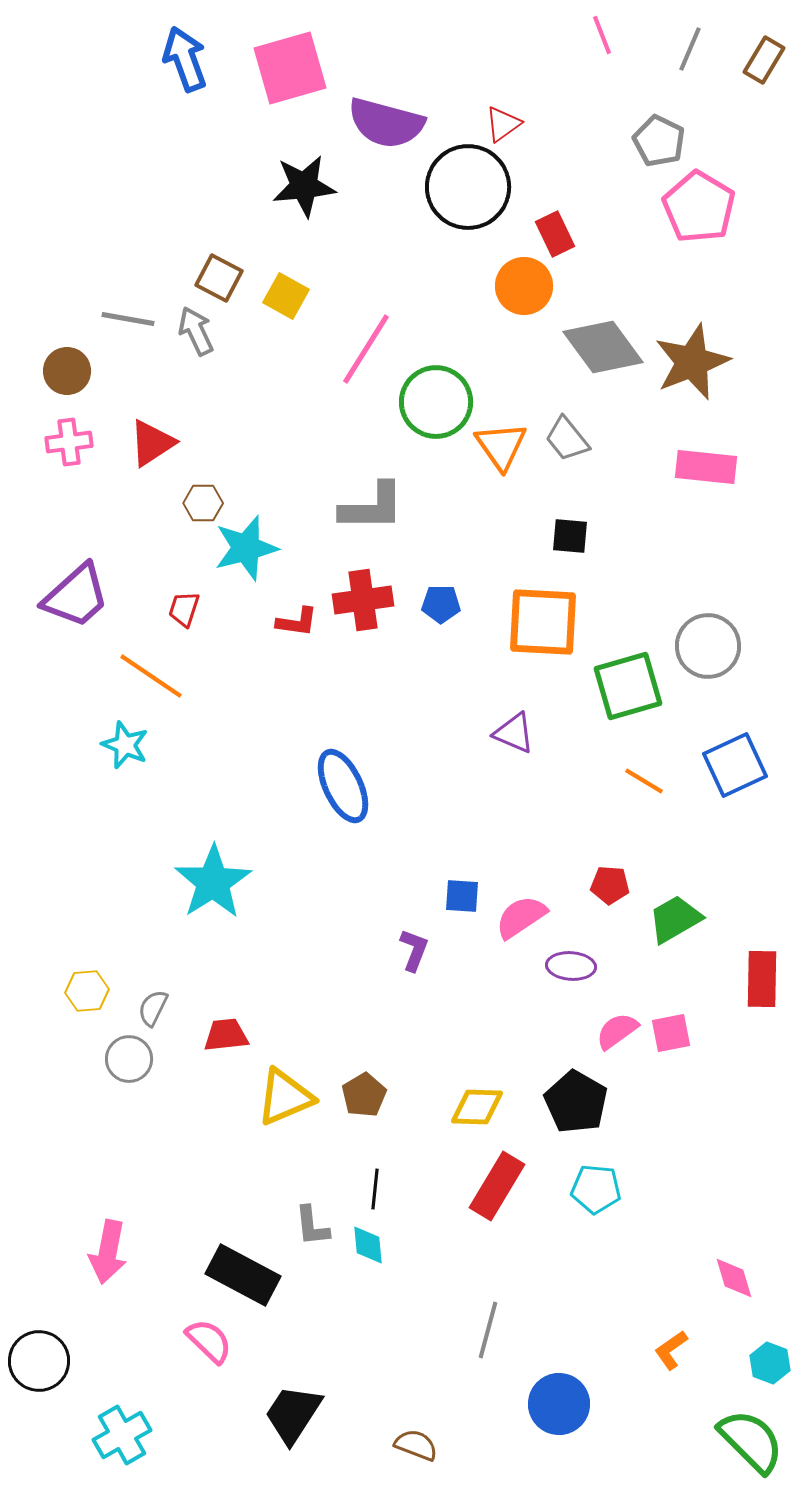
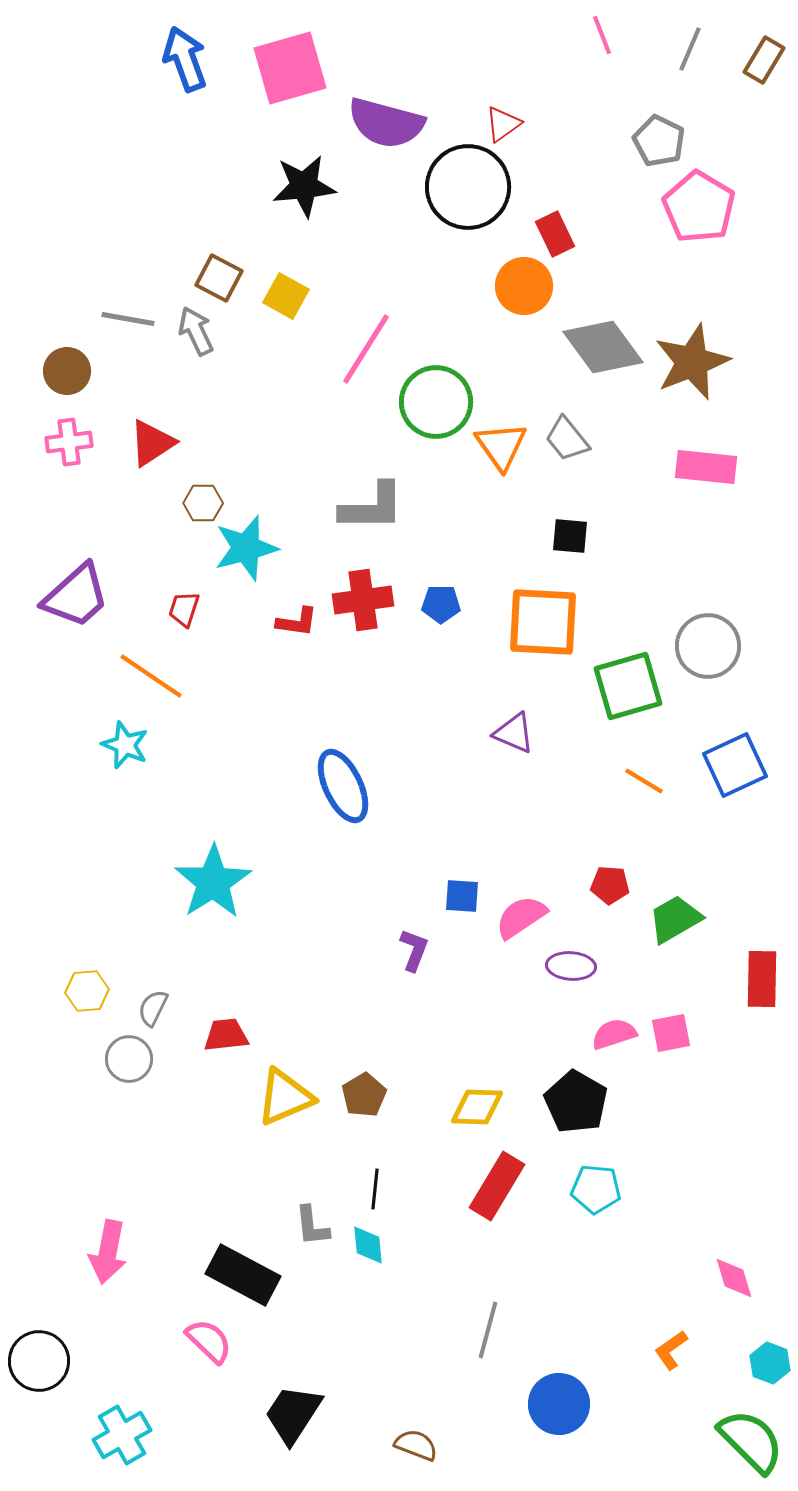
pink semicircle at (617, 1031): moved 3 px left, 3 px down; rotated 18 degrees clockwise
